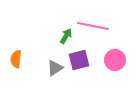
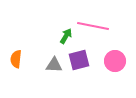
pink circle: moved 1 px down
gray triangle: moved 1 px left, 3 px up; rotated 36 degrees clockwise
